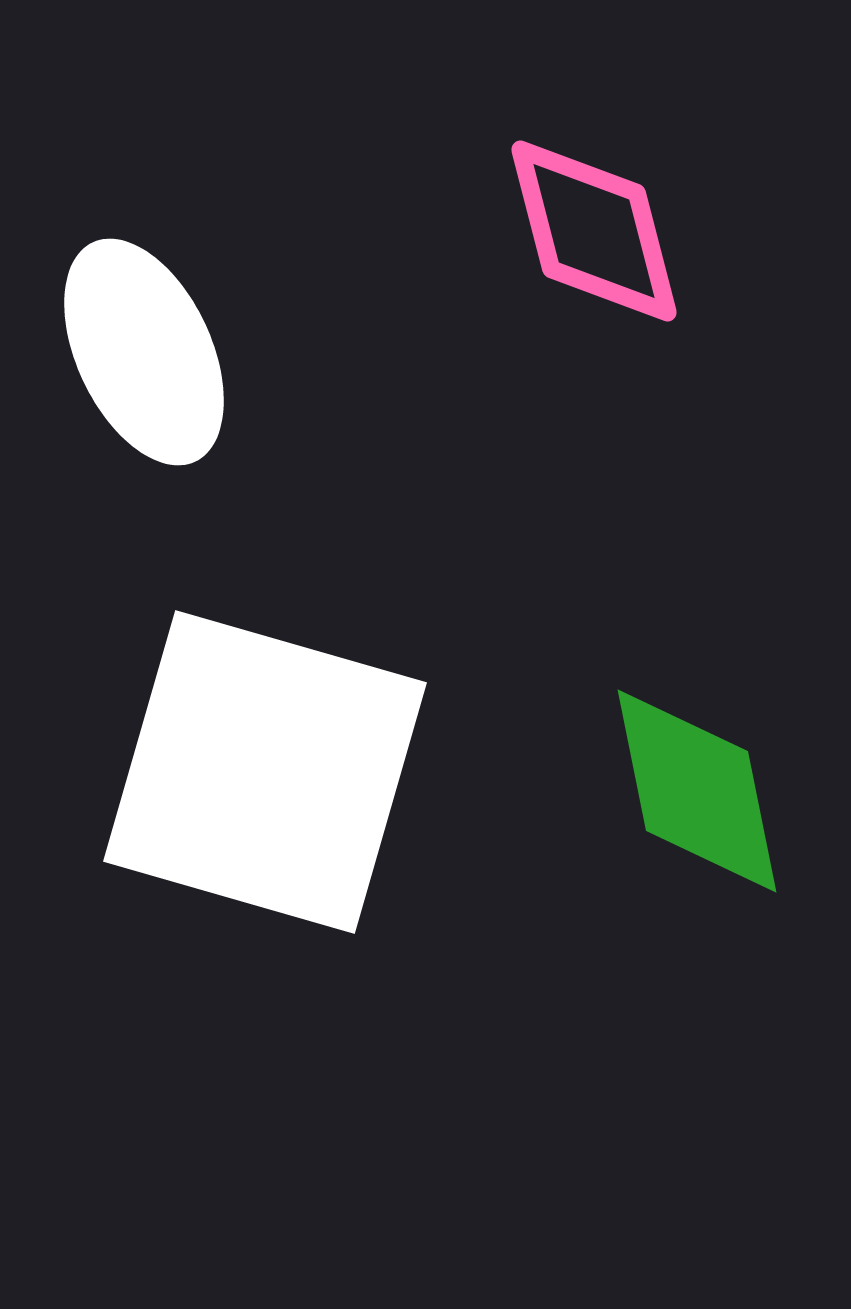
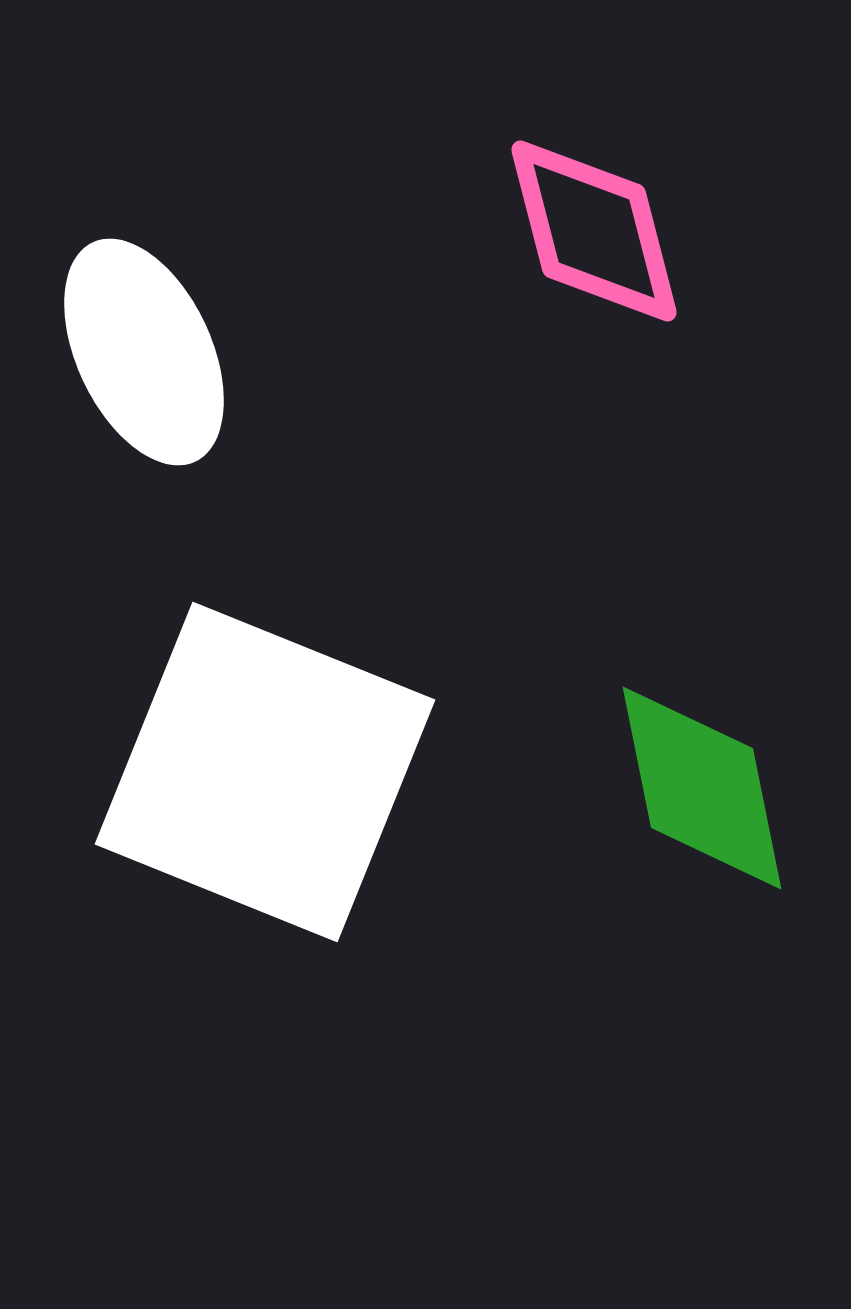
white square: rotated 6 degrees clockwise
green diamond: moved 5 px right, 3 px up
